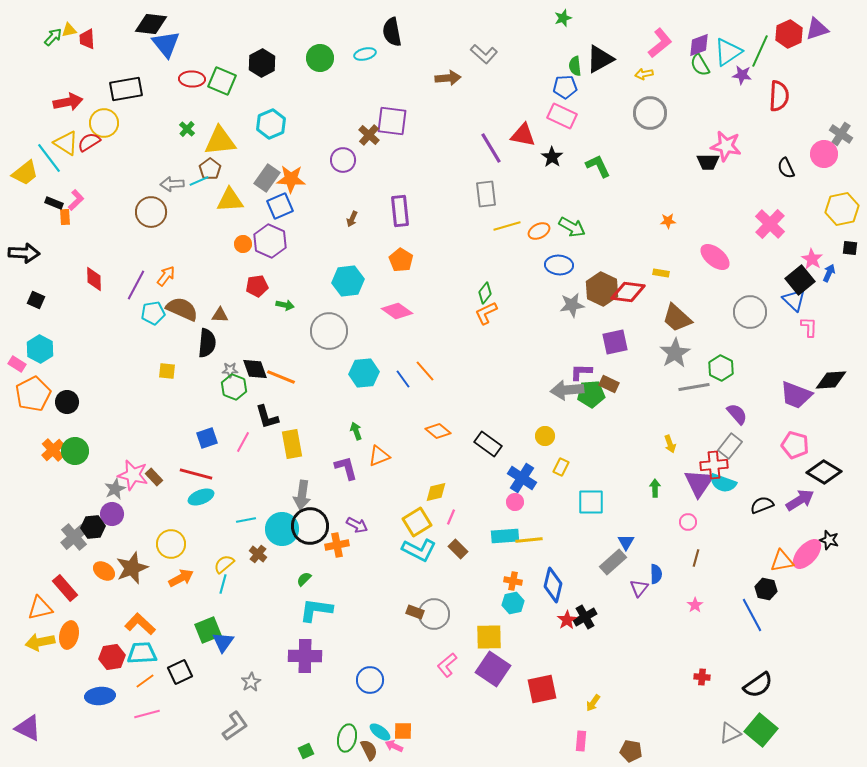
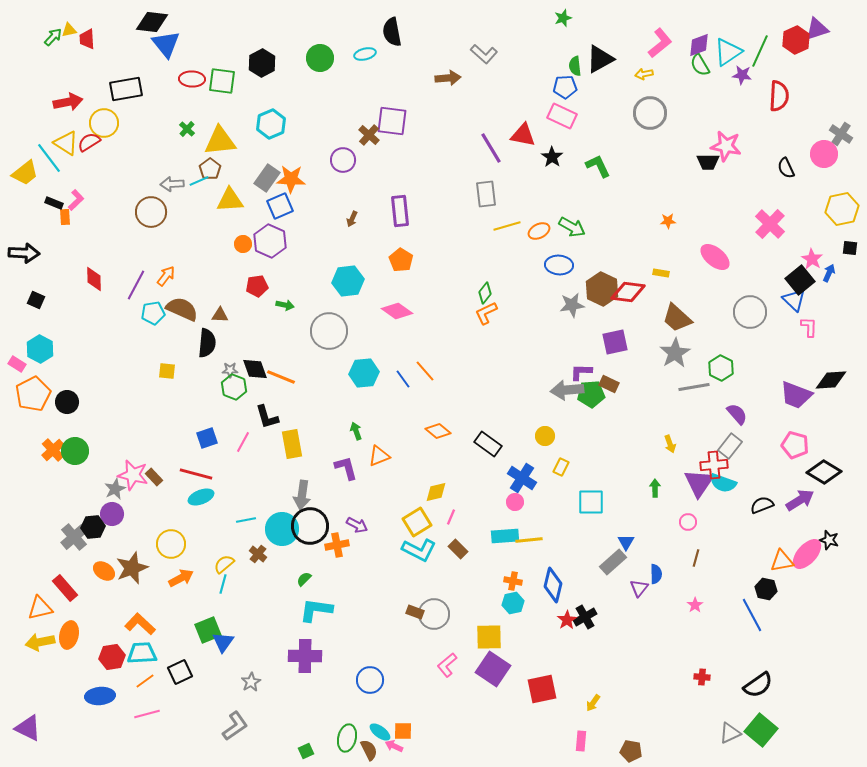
black diamond at (151, 24): moved 1 px right, 2 px up
red hexagon at (789, 34): moved 7 px right, 6 px down
green square at (222, 81): rotated 16 degrees counterclockwise
